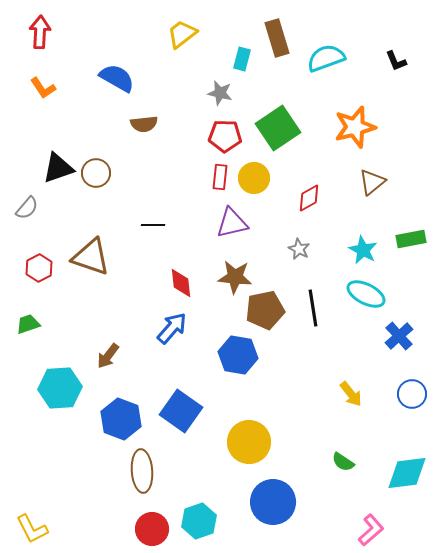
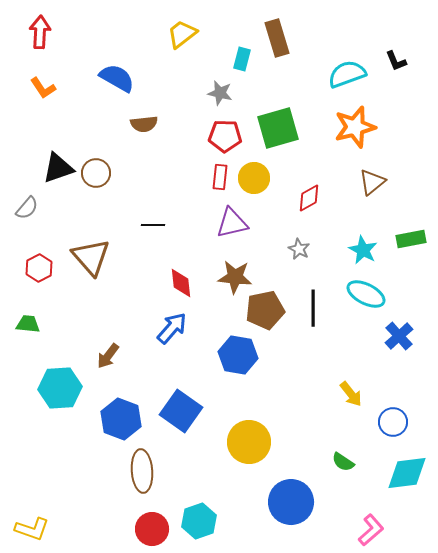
cyan semicircle at (326, 58): moved 21 px right, 16 px down
green square at (278, 128): rotated 18 degrees clockwise
brown triangle at (91, 257): rotated 30 degrees clockwise
black line at (313, 308): rotated 9 degrees clockwise
green trapezoid at (28, 324): rotated 25 degrees clockwise
blue circle at (412, 394): moved 19 px left, 28 px down
blue circle at (273, 502): moved 18 px right
yellow L-shape at (32, 529): rotated 44 degrees counterclockwise
